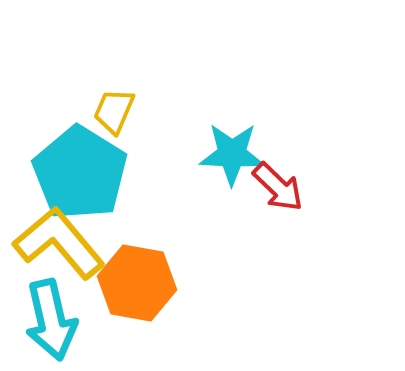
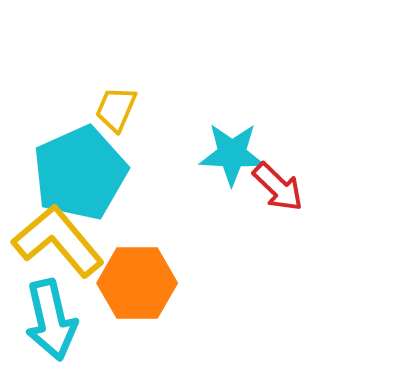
yellow trapezoid: moved 2 px right, 2 px up
cyan pentagon: rotated 16 degrees clockwise
yellow L-shape: moved 1 px left, 2 px up
orange hexagon: rotated 10 degrees counterclockwise
